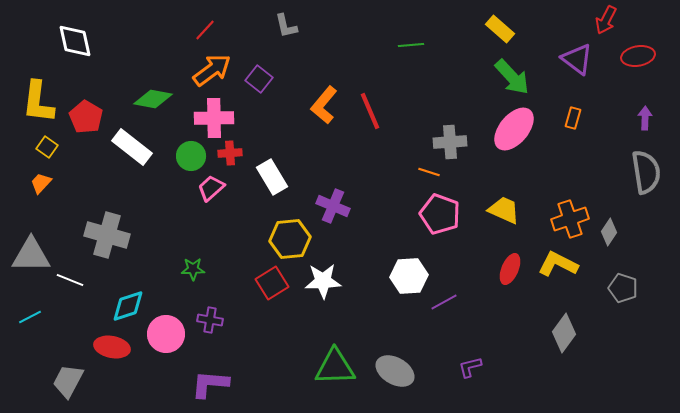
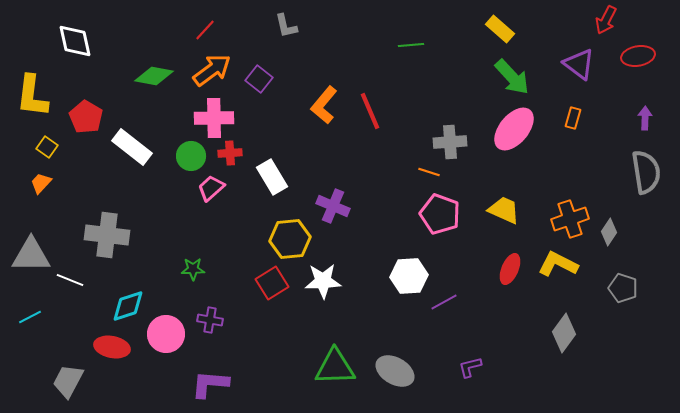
purple triangle at (577, 59): moved 2 px right, 5 px down
green diamond at (153, 99): moved 1 px right, 23 px up
yellow L-shape at (38, 102): moved 6 px left, 6 px up
gray cross at (107, 235): rotated 9 degrees counterclockwise
